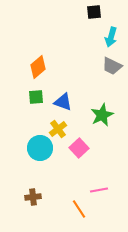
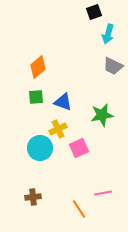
black square: rotated 14 degrees counterclockwise
cyan arrow: moved 3 px left, 3 px up
gray trapezoid: moved 1 px right
green star: rotated 15 degrees clockwise
yellow cross: rotated 12 degrees clockwise
pink square: rotated 18 degrees clockwise
pink line: moved 4 px right, 3 px down
